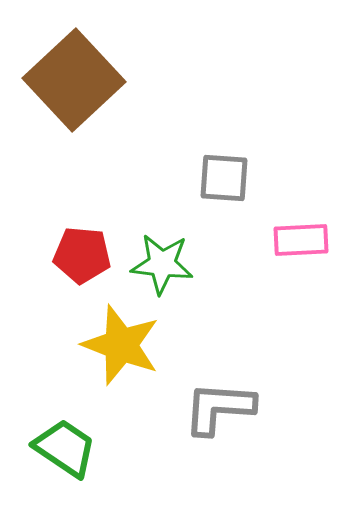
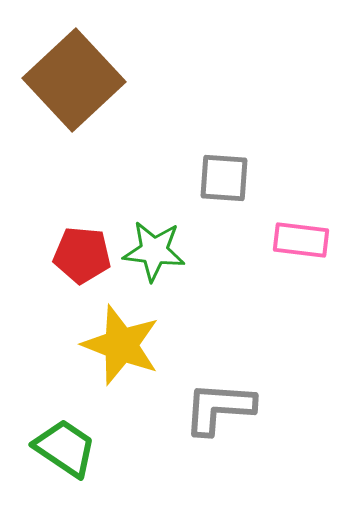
pink rectangle: rotated 10 degrees clockwise
green star: moved 8 px left, 13 px up
